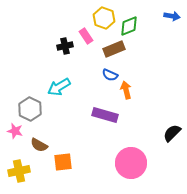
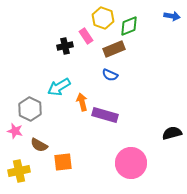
yellow hexagon: moved 1 px left
orange arrow: moved 44 px left, 12 px down
black semicircle: rotated 30 degrees clockwise
